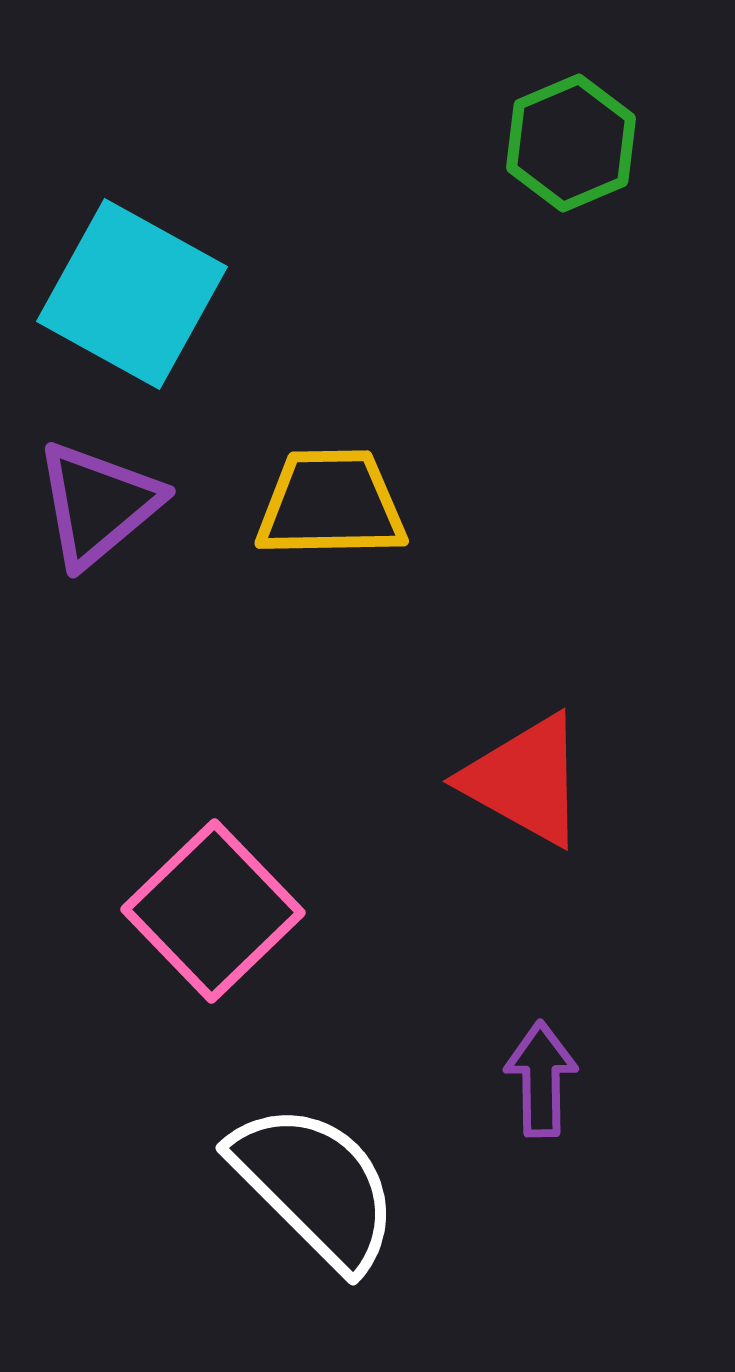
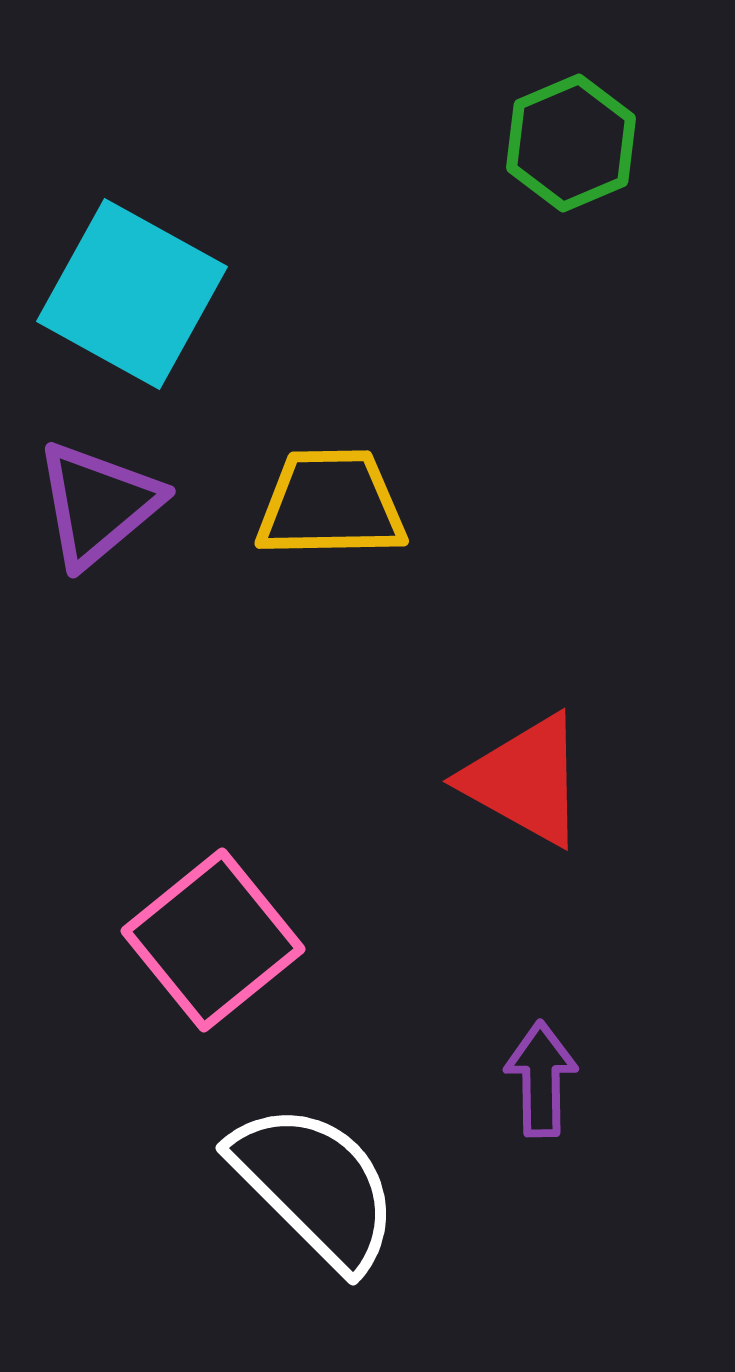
pink square: moved 29 px down; rotated 5 degrees clockwise
